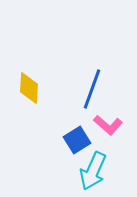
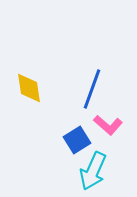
yellow diamond: rotated 12 degrees counterclockwise
